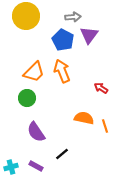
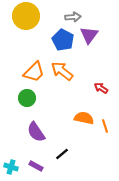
orange arrow: rotated 30 degrees counterclockwise
cyan cross: rotated 32 degrees clockwise
